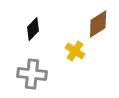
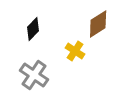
gray cross: moved 2 px right, 1 px down; rotated 28 degrees clockwise
